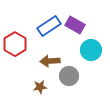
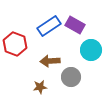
red hexagon: rotated 10 degrees counterclockwise
gray circle: moved 2 px right, 1 px down
